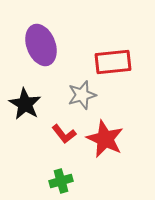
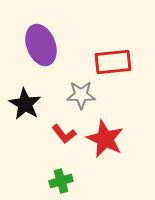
gray star: moved 1 px left; rotated 16 degrees clockwise
